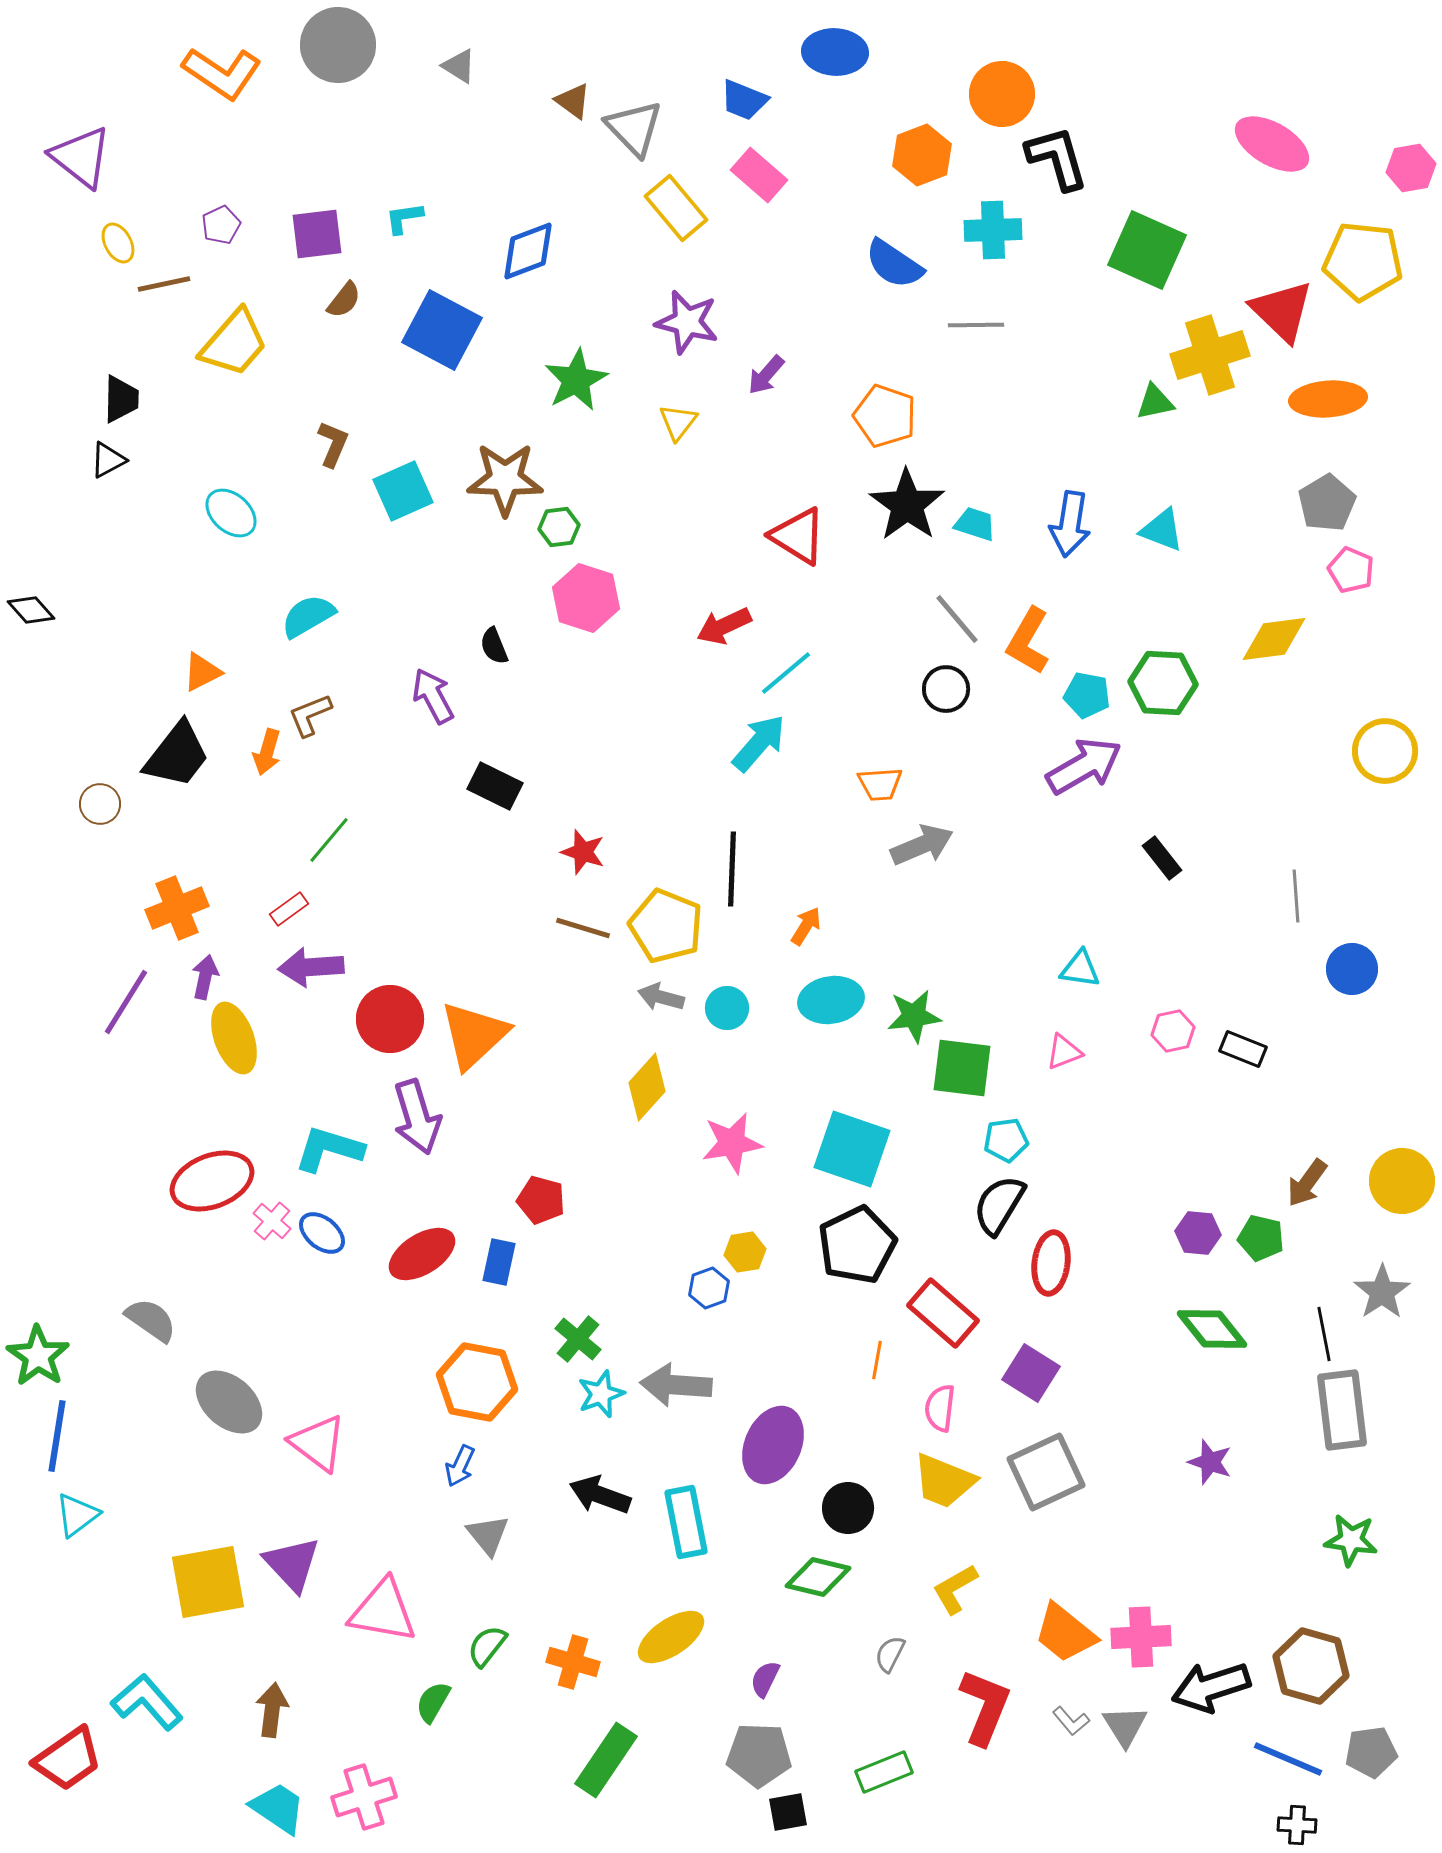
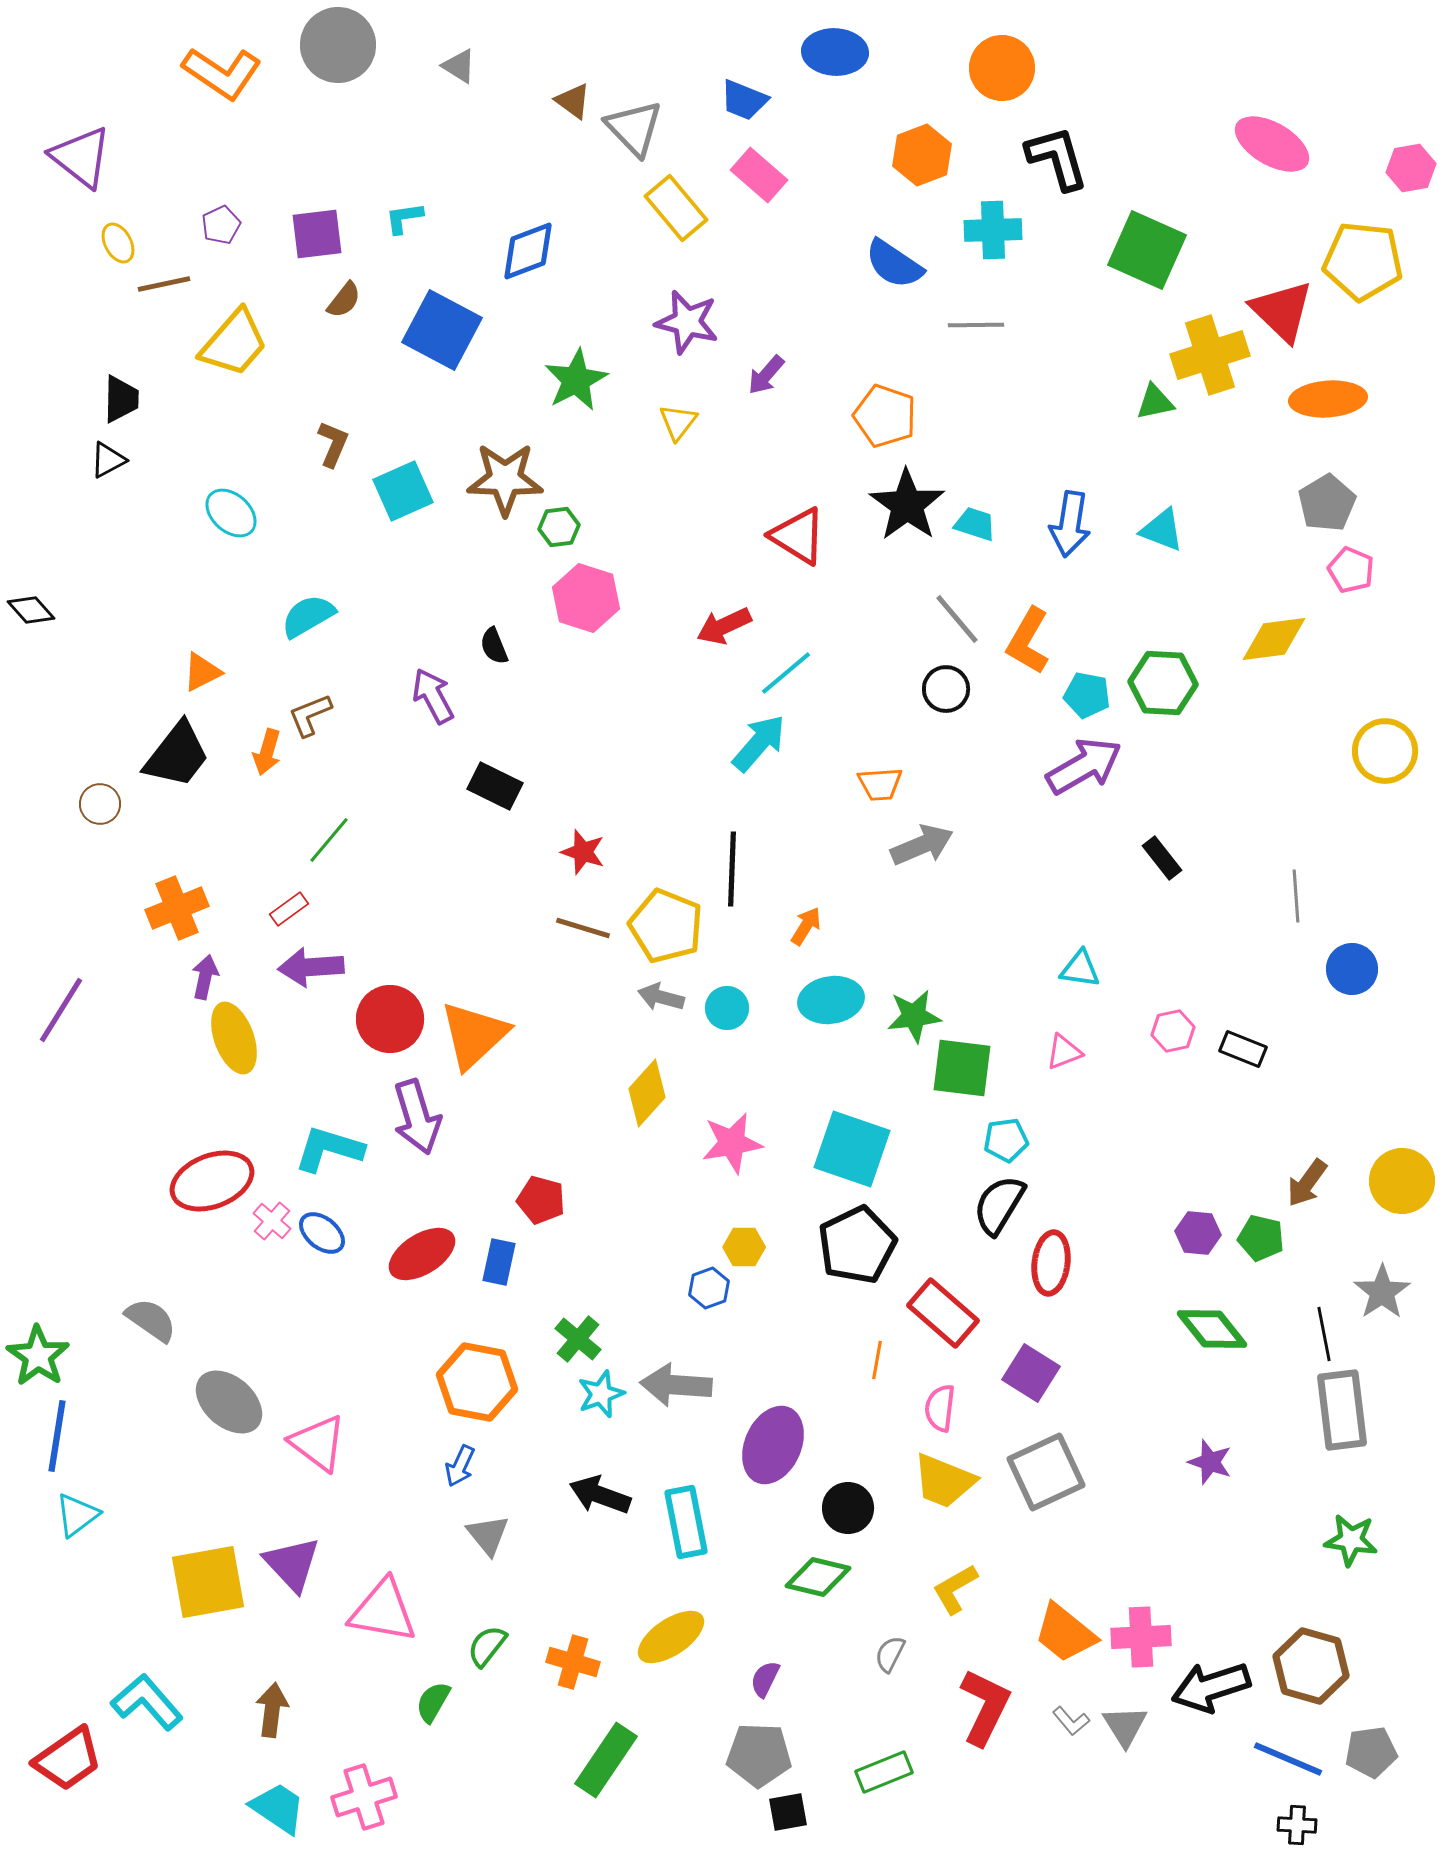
orange circle at (1002, 94): moved 26 px up
purple line at (126, 1002): moved 65 px left, 8 px down
yellow diamond at (647, 1087): moved 6 px down
yellow hexagon at (745, 1252): moved 1 px left, 5 px up; rotated 9 degrees clockwise
red L-shape at (985, 1707): rotated 4 degrees clockwise
